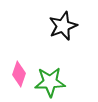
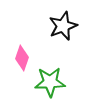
pink diamond: moved 3 px right, 16 px up
